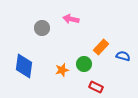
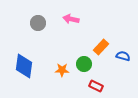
gray circle: moved 4 px left, 5 px up
orange star: rotated 16 degrees clockwise
red rectangle: moved 1 px up
